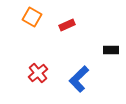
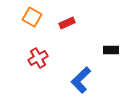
red rectangle: moved 2 px up
red cross: moved 15 px up; rotated 12 degrees clockwise
blue L-shape: moved 2 px right, 1 px down
